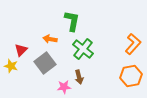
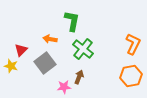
orange L-shape: rotated 15 degrees counterclockwise
brown arrow: rotated 144 degrees counterclockwise
